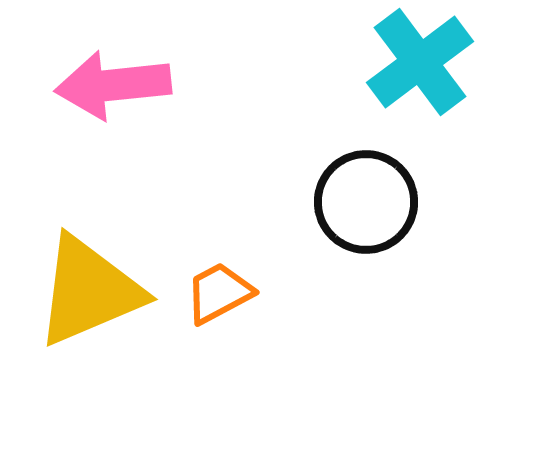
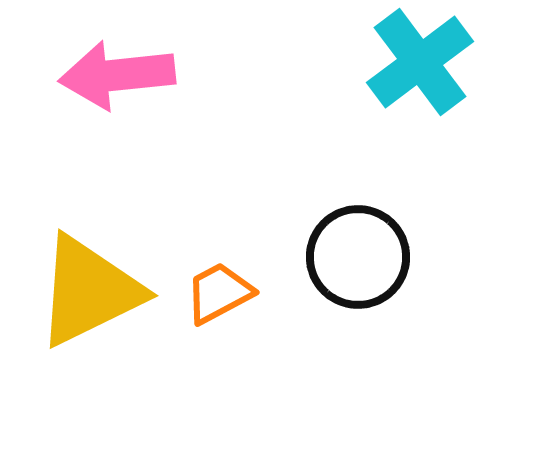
pink arrow: moved 4 px right, 10 px up
black circle: moved 8 px left, 55 px down
yellow triangle: rotated 3 degrees counterclockwise
